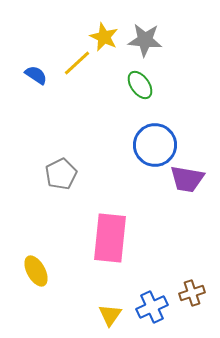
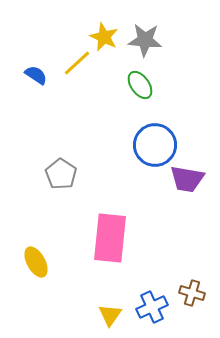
gray pentagon: rotated 12 degrees counterclockwise
yellow ellipse: moved 9 px up
brown cross: rotated 35 degrees clockwise
